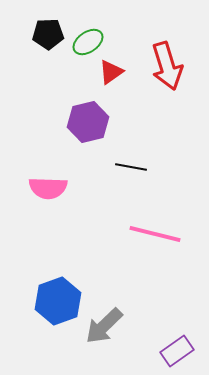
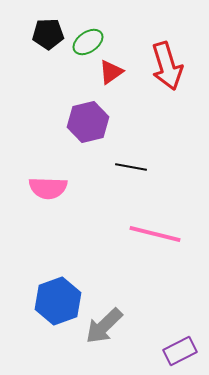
purple rectangle: moved 3 px right; rotated 8 degrees clockwise
